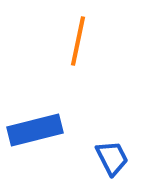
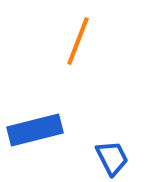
orange line: rotated 9 degrees clockwise
